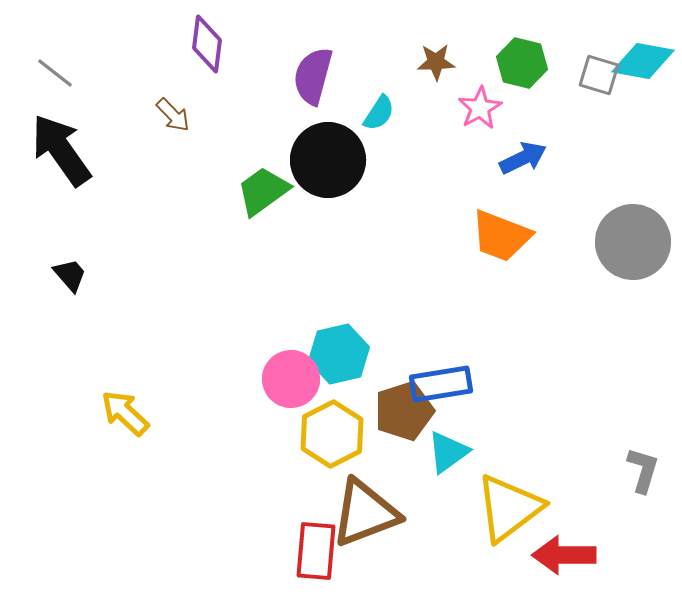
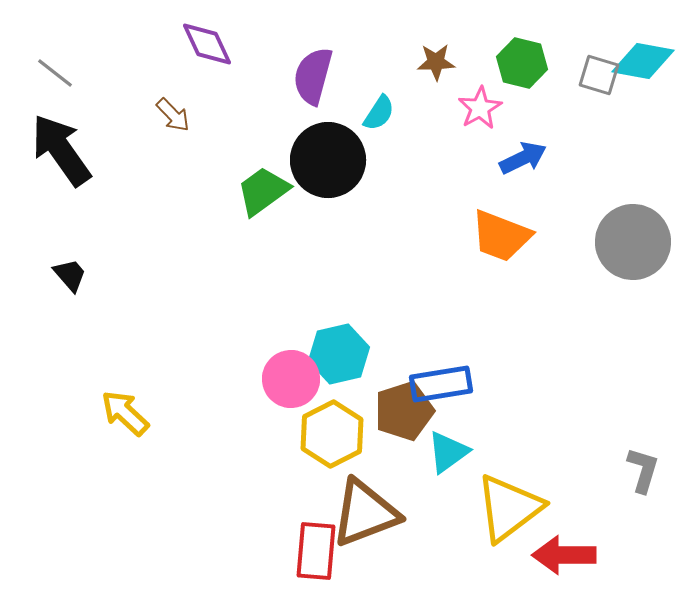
purple diamond: rotated 32 degrees counterclockwise
